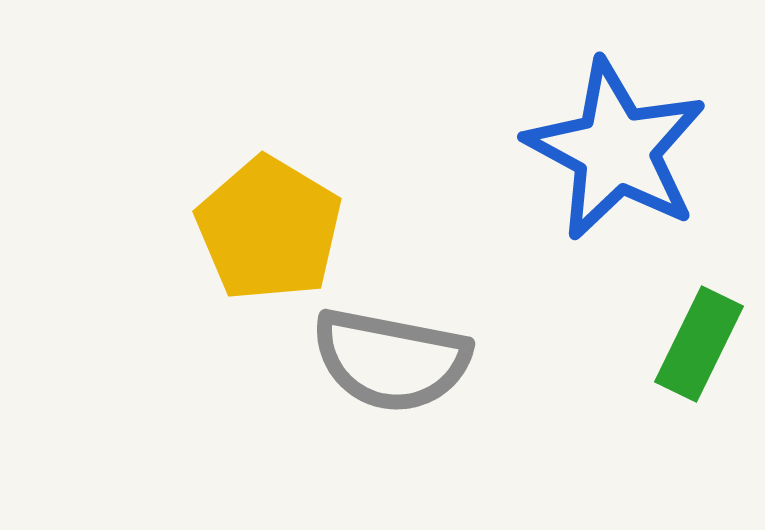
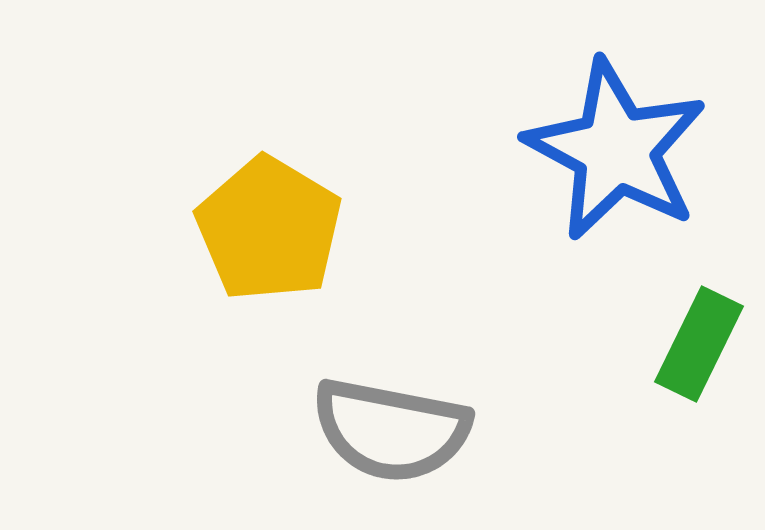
gray semicircle: moved 70 px down
